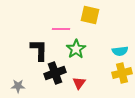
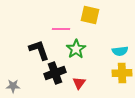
black L-shape: rotated 20 degrees counterclockwise
yellow cross: rotated 12 degrees clockwise
gray star: moved 5 px left
